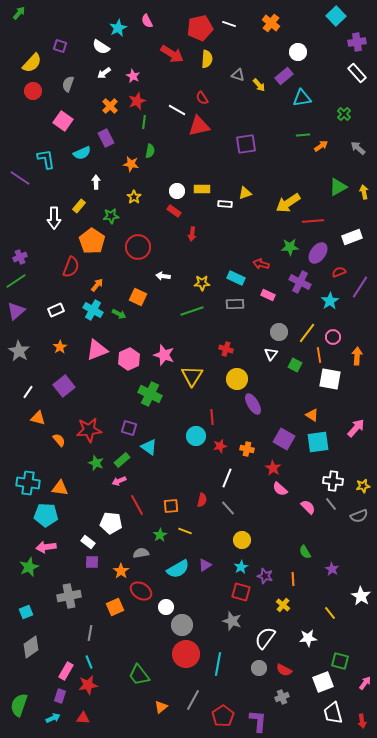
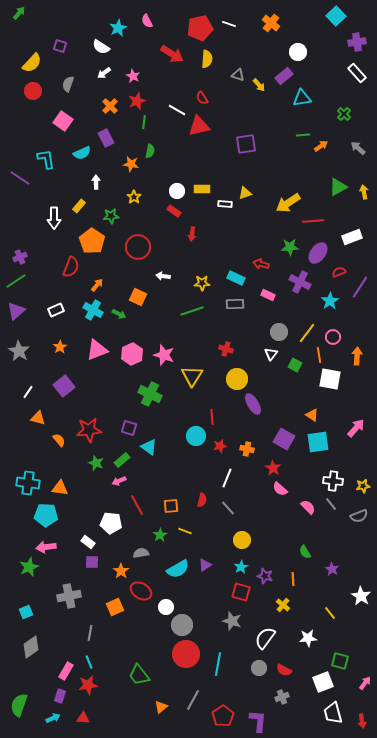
pink hexagon at (129, 359): moved 3 px right, 5 px up
